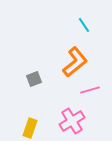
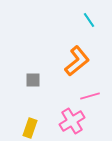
cyan line: moved 5 px right, 5 px up
orange L-shape: moved 2 px right, 1 px up
gray square: moved 1 px left, 1 px down; rotated 21 degrees clockwise
pink line: moved 6 px down
